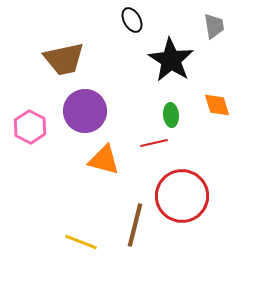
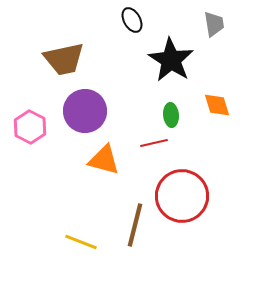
gray trapezoid: moved 2 px up
